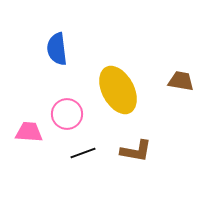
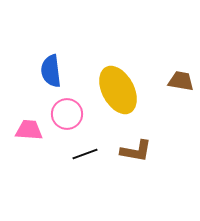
blue semicircle: moved 6 px left, 22 px down
pink trapezoid: moved 2 px up
black line: moved 2 px right, 1 px down
